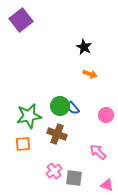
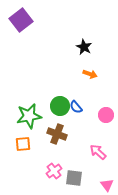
blue semicircle: moved 3 px right, 1 px up
pink triangle: rotated 32 degrees clockwise
